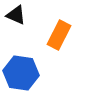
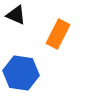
orange rectangle: moved 1 px left, 1 px up
